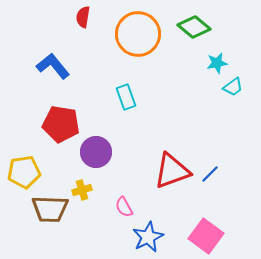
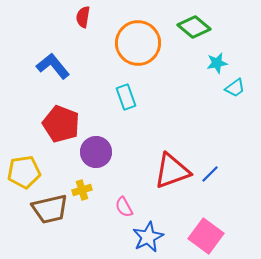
orange circle: moved 9 px down
cyan trapezoid: moved 2 px right, 1 px down
red pentagon: rotated 12 degrees clockwise
brown trapezoid: rotated 15 degrees counterclockwise
